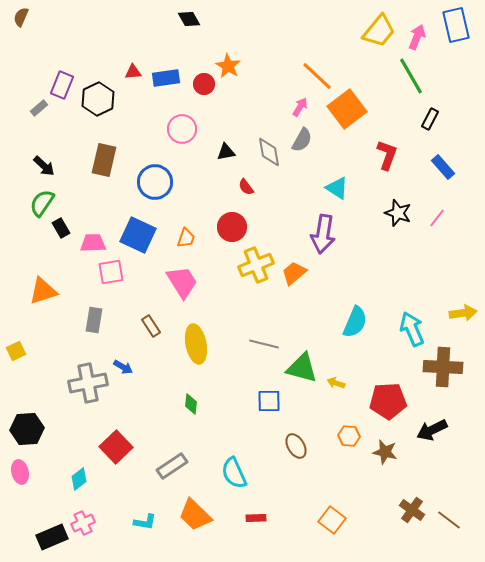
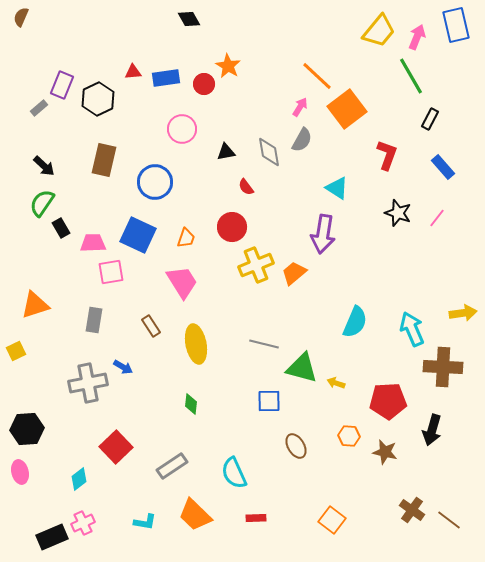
orange triangle at (43, 291): moved 8 px left, 14 px down
black arrow at (432, 430): rotated 48 degrees counterclockwise
